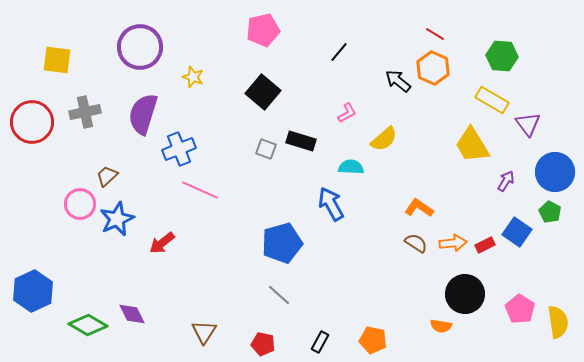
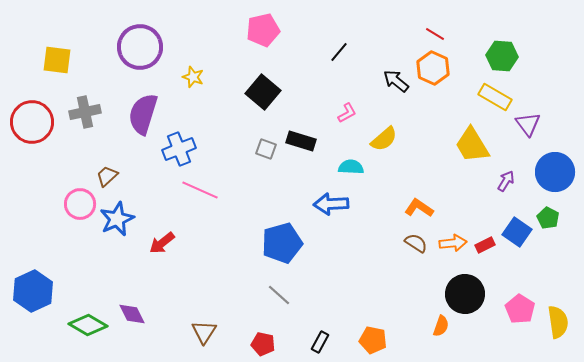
black arrow at (398, 81): moved 2 px left
yellow rectangle at (492, 100): moved 3 px right, 3 px up
blue arrow at (331, 204): rotated 64 degrees counterclockwise
green pentagon at (550, 212): moved 2 px left, 6 px down
orange semicircle at (441, 326): rotated 80 degrees counterclockwise
